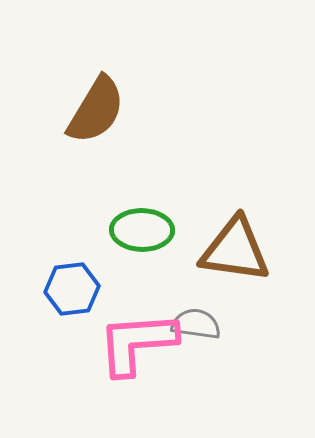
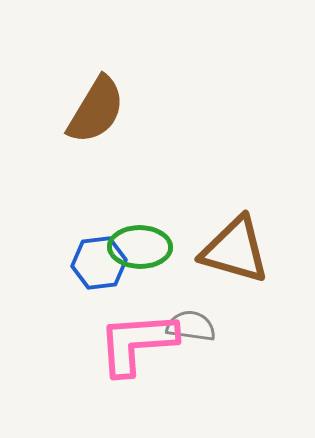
green ellipse: moved 2 px left, 17 px down
brown triangle: rotated 8 degrees clockwise
blue hexagon: moved 27 px right, 26 px up
gray semicircle: moved 5 px left, 2 px down
